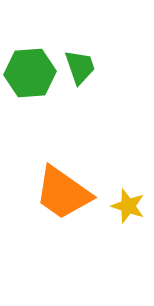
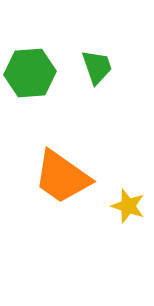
green trapezoid: moved 17 px right
orange trapezoid: moved 1 px left, 16 px up
